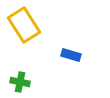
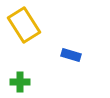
green cross: rotated 12 degrees counterclockwise
